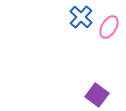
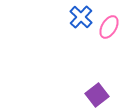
purple square: rotated 15 degrees clockwise
